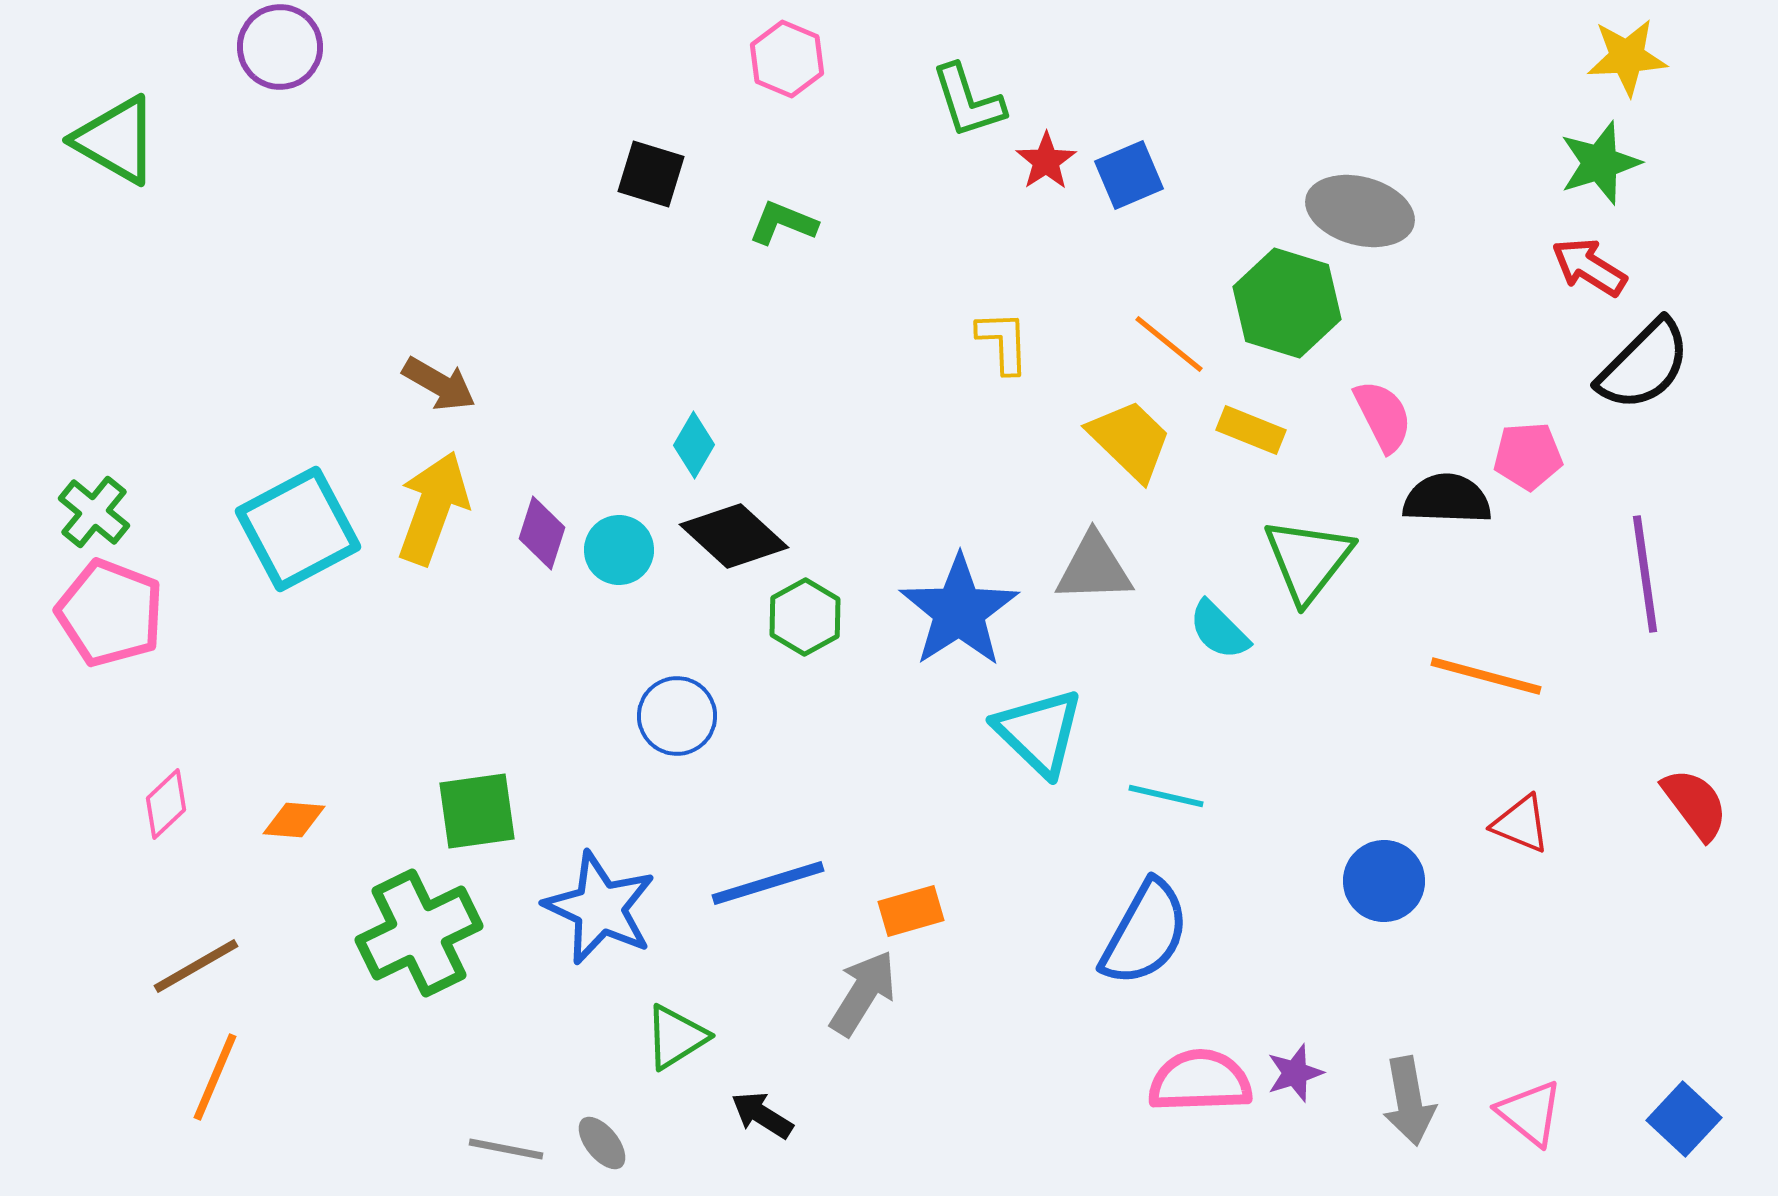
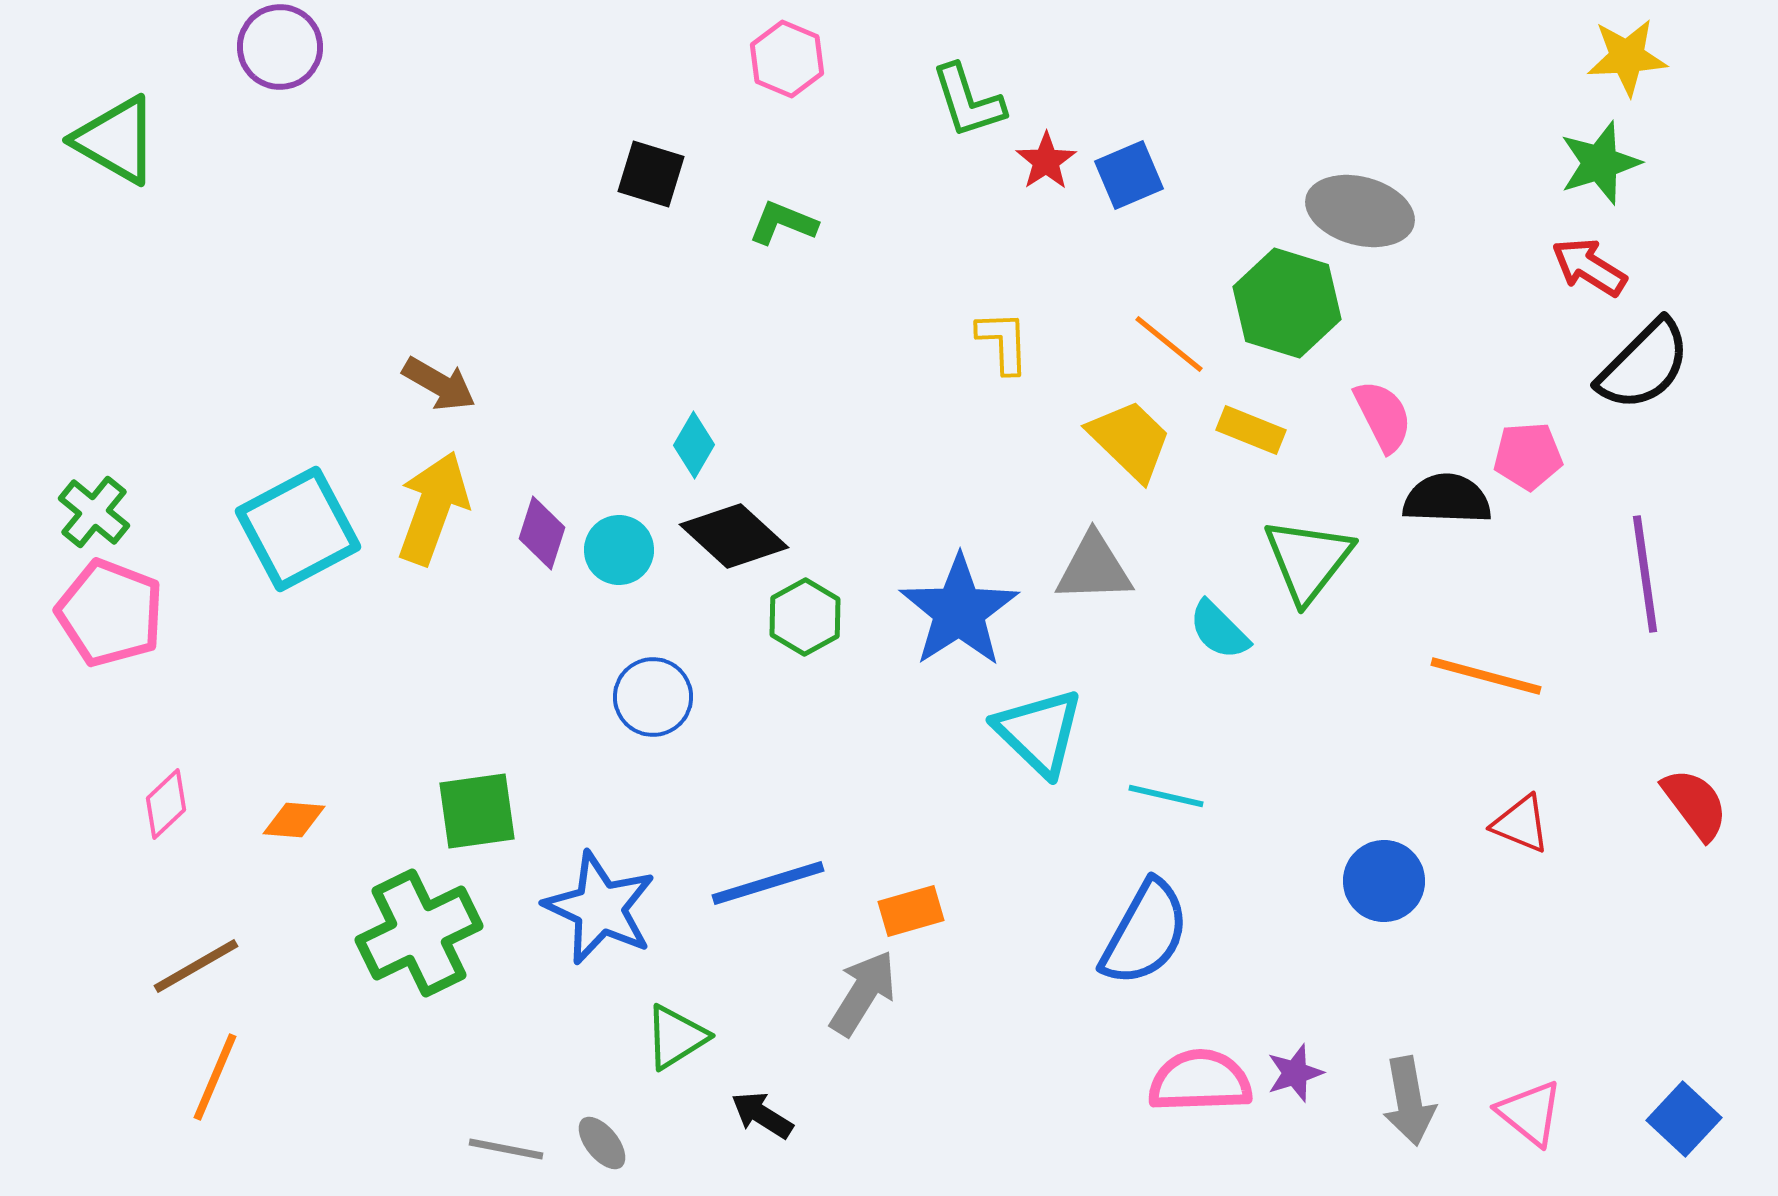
blue circle at (677, 716): moved 24 px left, 19 px up
